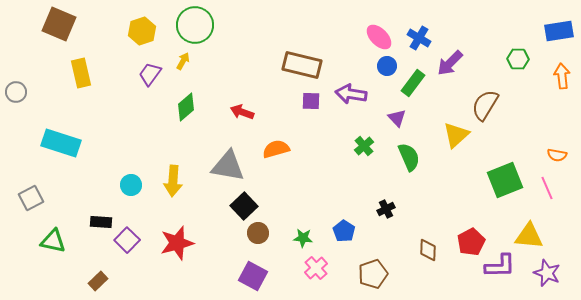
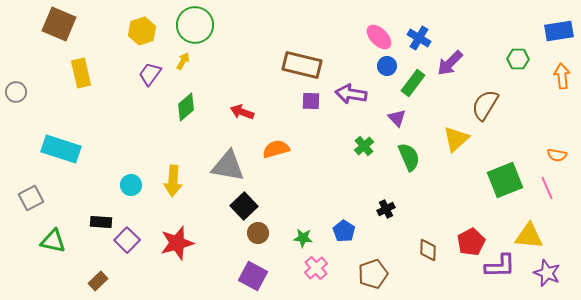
yellow triangle at (456, 135): moved 4 px down
cyan rectangle at (61, 143): moved 6 px down
